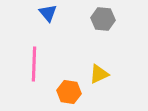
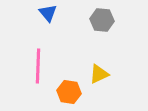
gray hexagon: moved 1 px left, 1 px down
pink line: moved 4 px right, 2 px down
